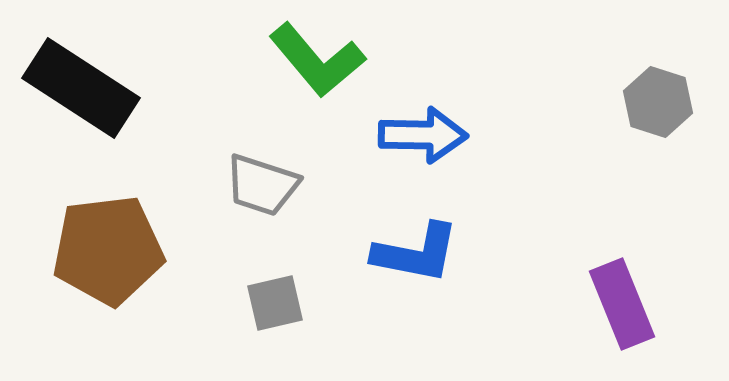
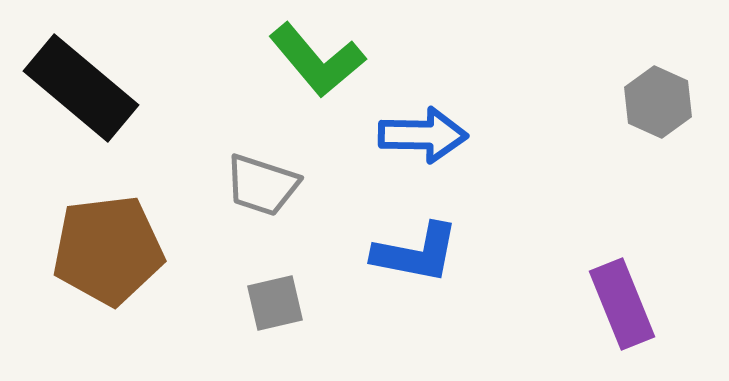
black rectangle: rotated 7 degrees clockwise
gray hexagon: rotated 6 degrees clockwise
